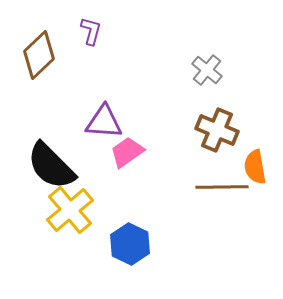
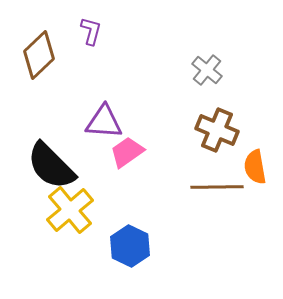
brown line: moved 5 px left
blue hexagon: moved 2 px down
